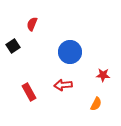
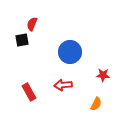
black square: moved 9 px right, 6 px up; rotated 24 degrees clockwise
